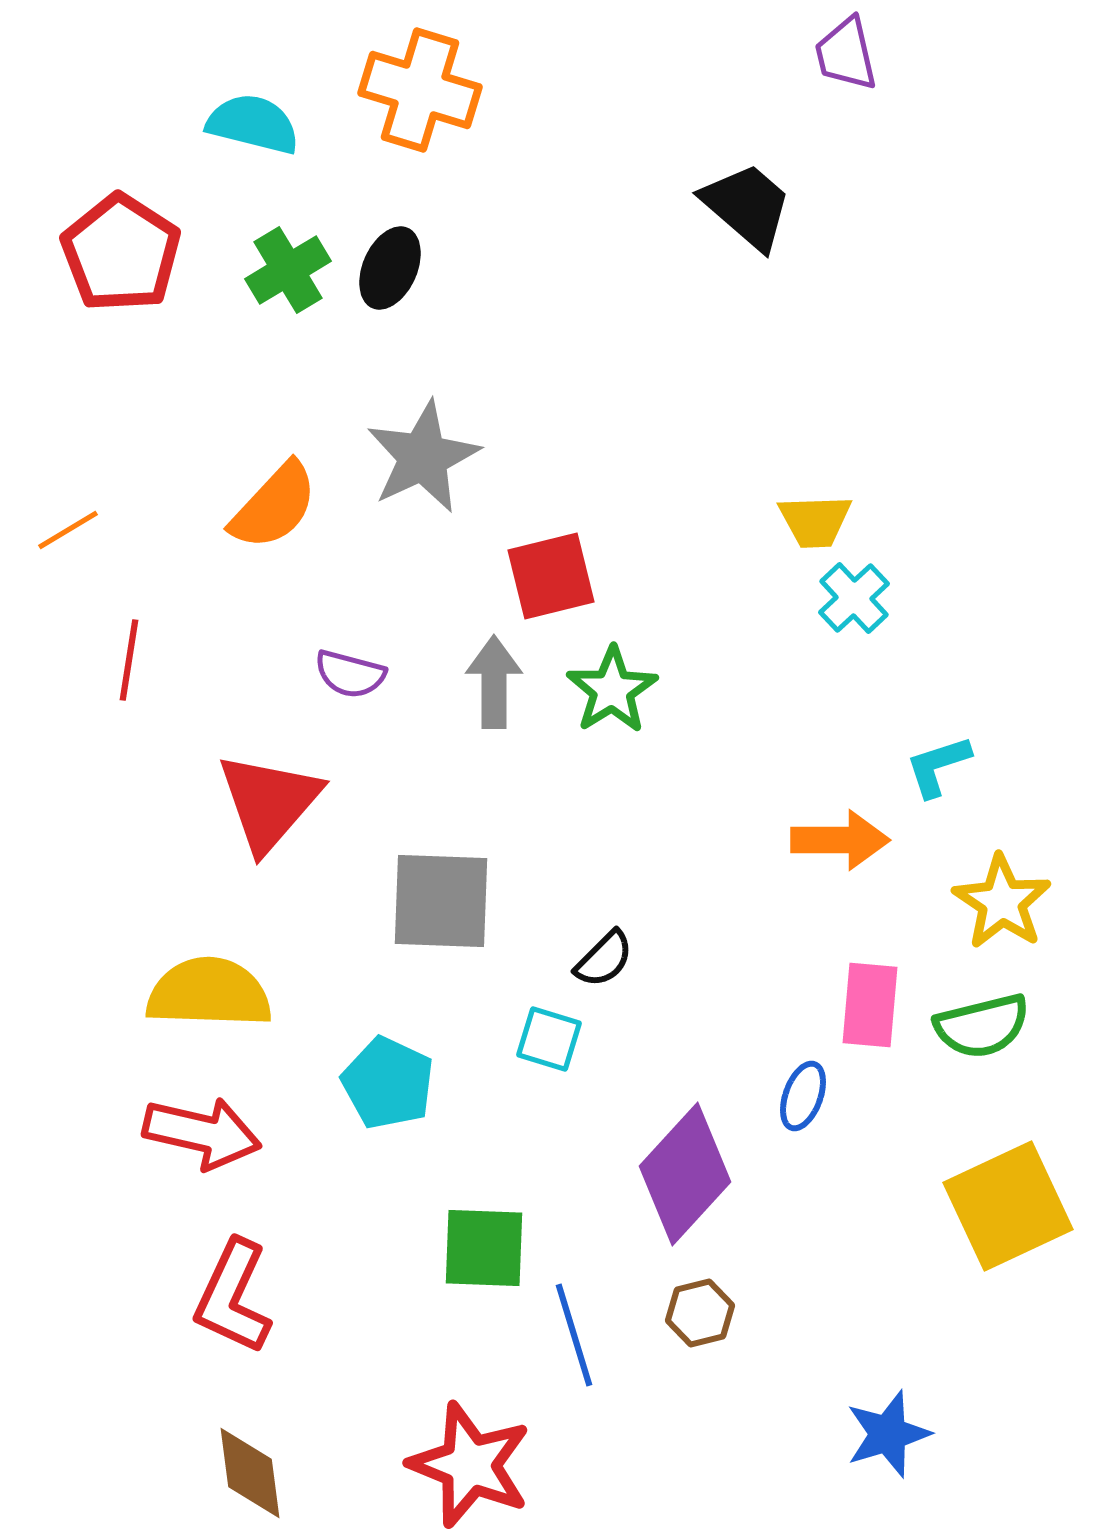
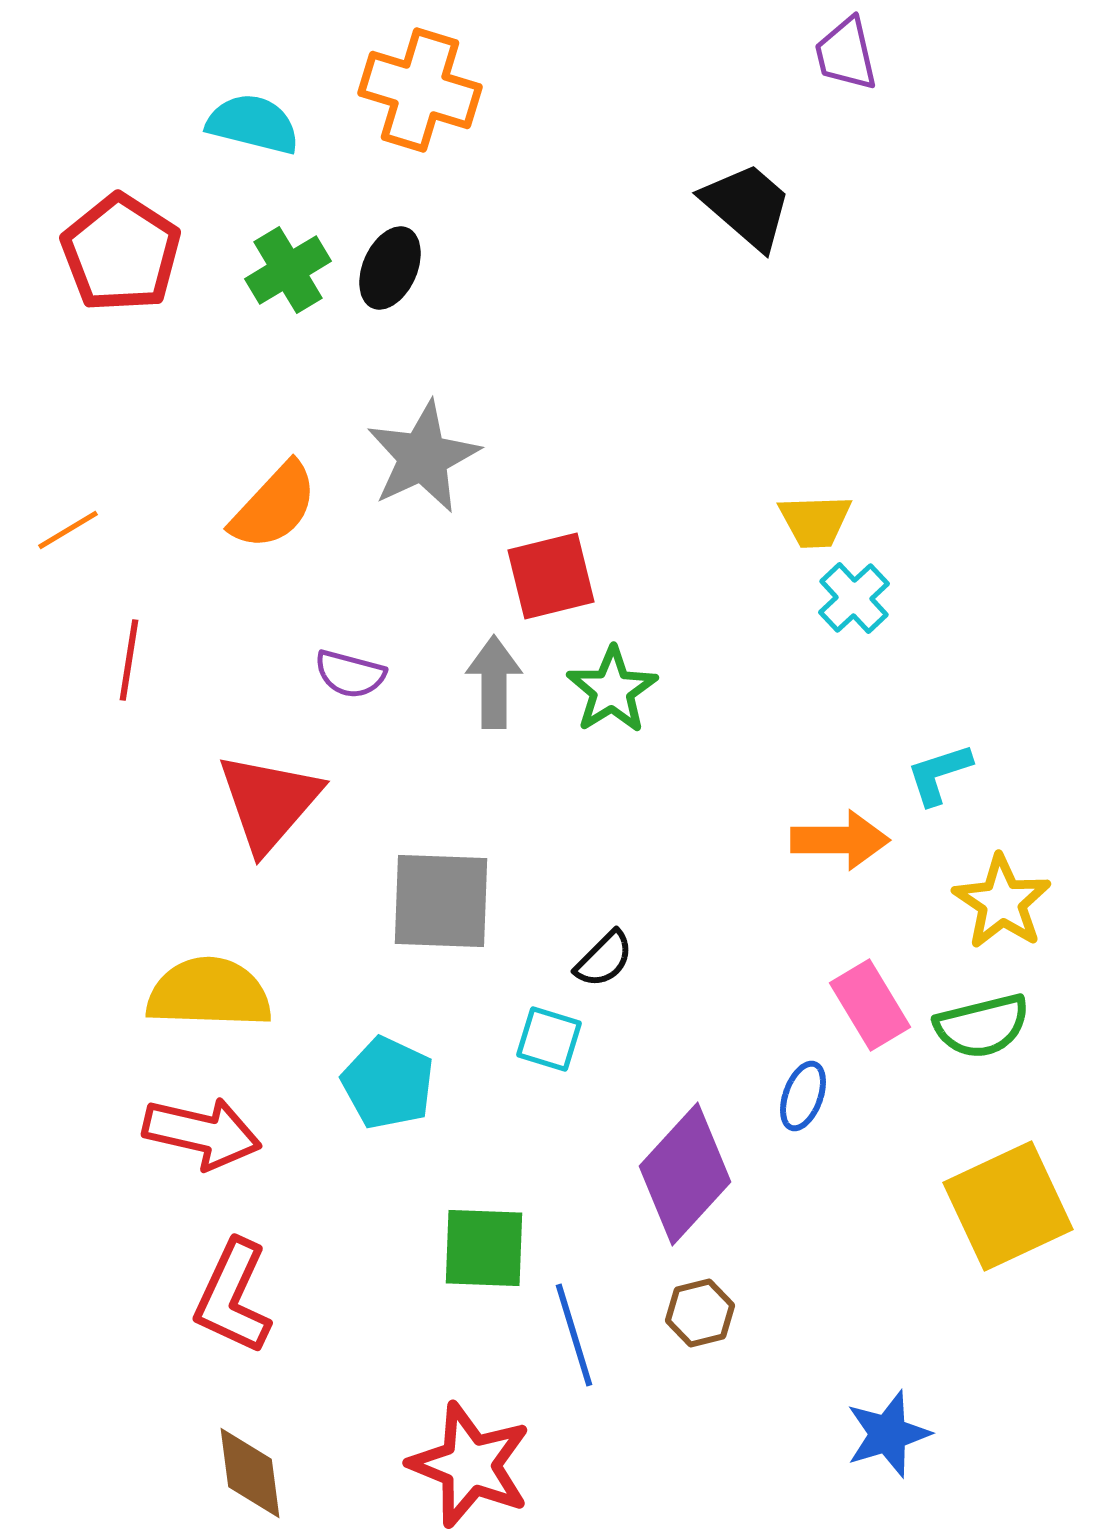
cyan L-shape: moved 1 px right, 8 px down
pink rectangle: rotated 36 degrees counterclockwise
